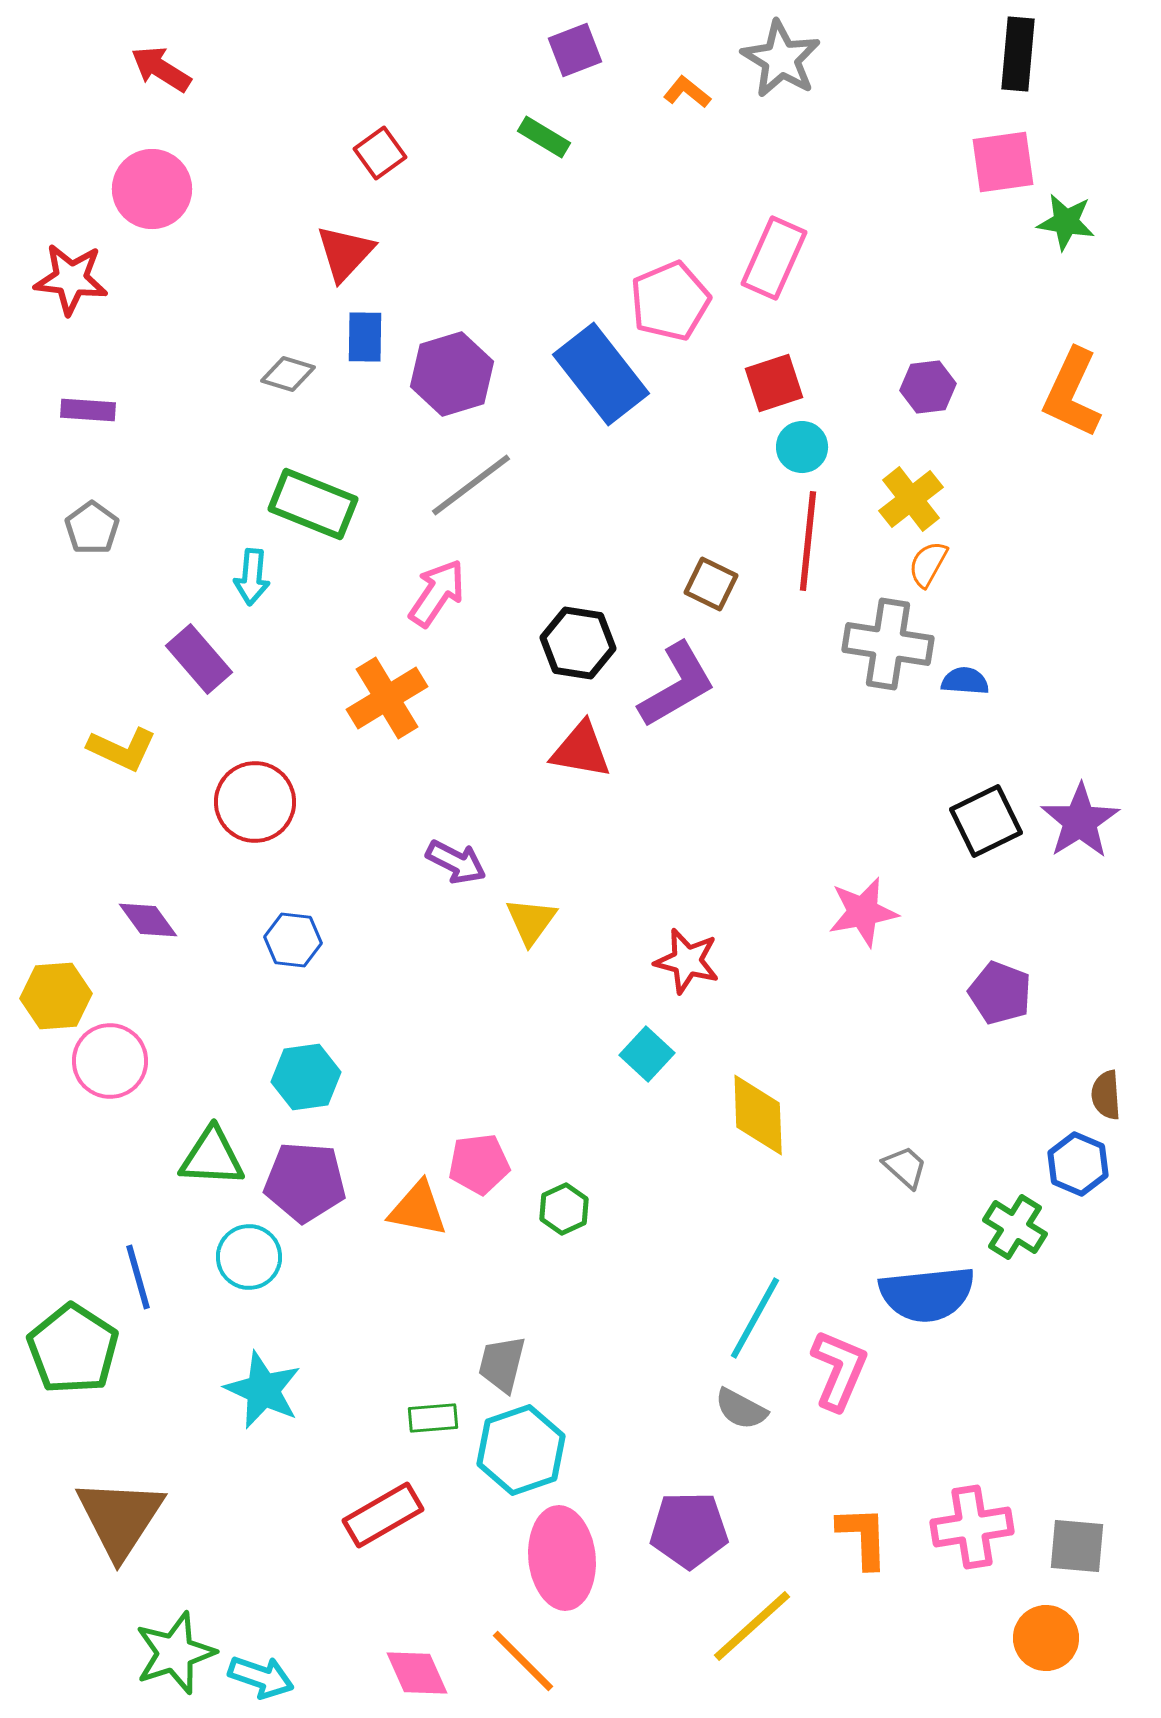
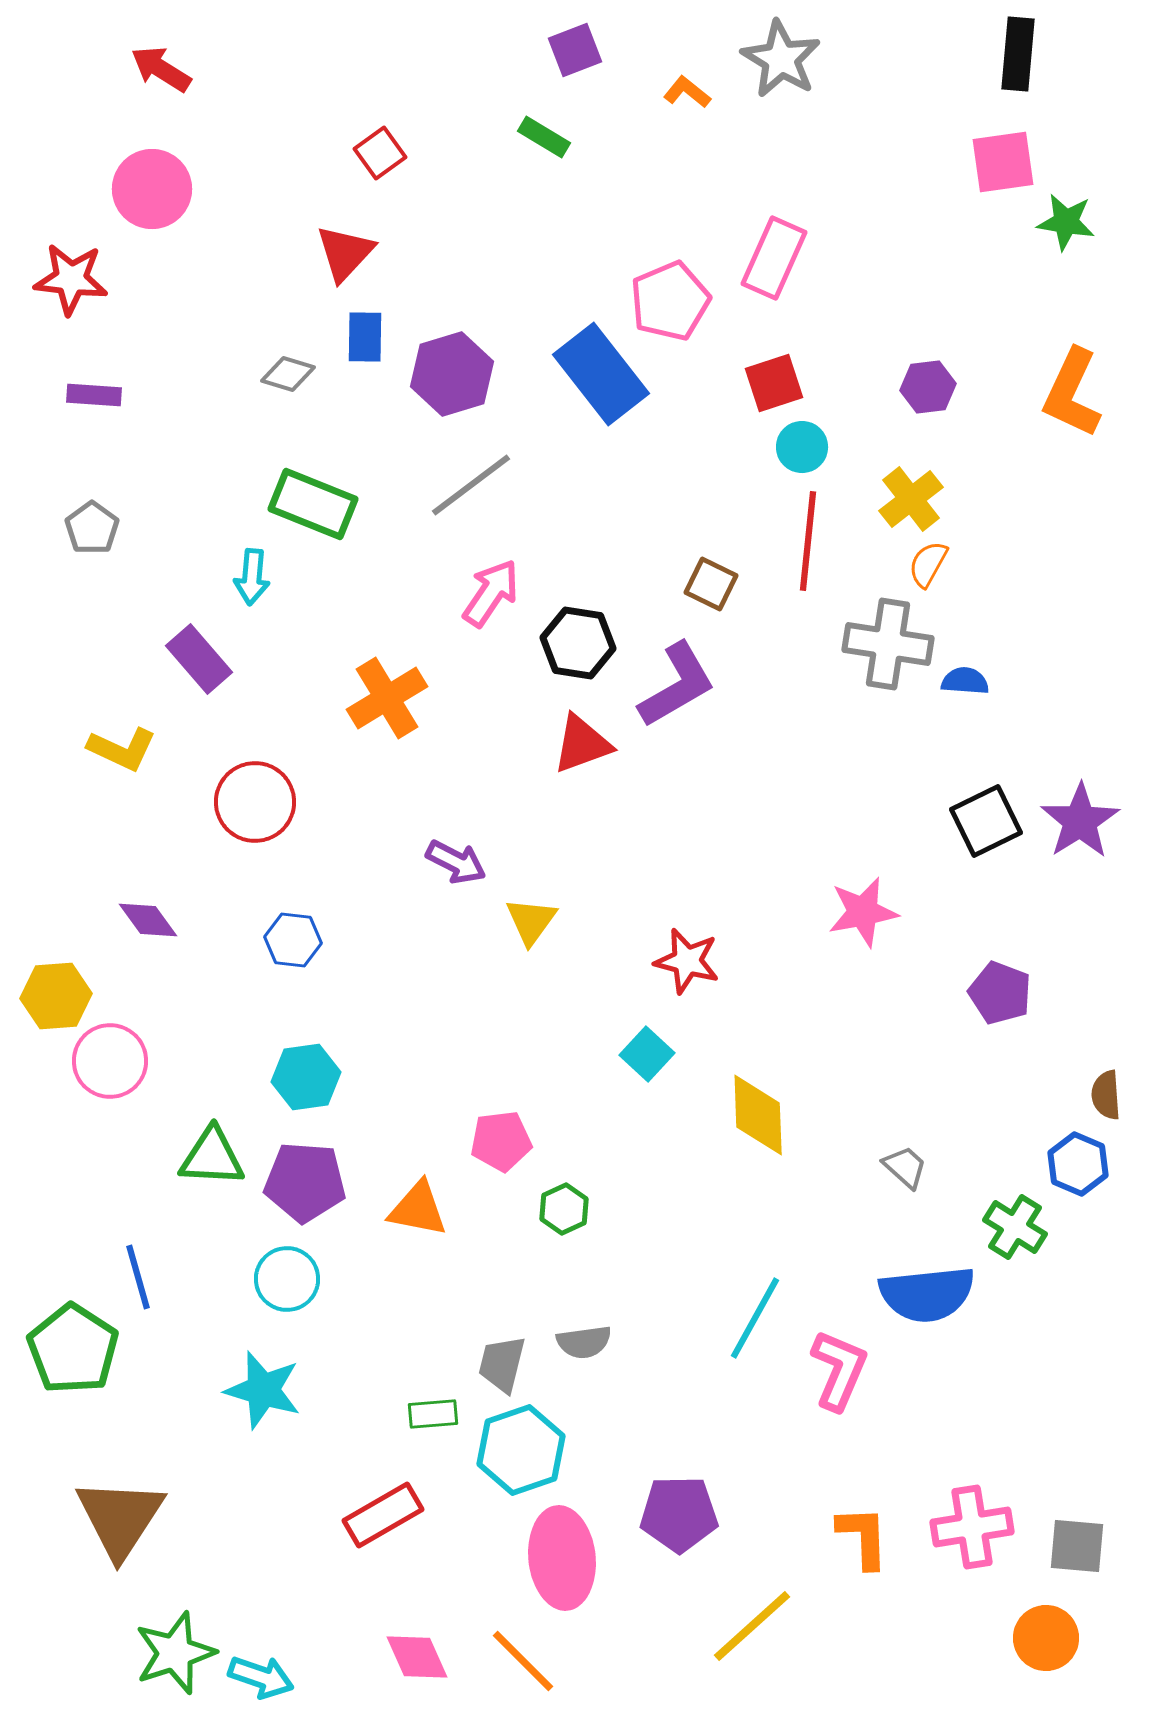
purple rectangle at (88, 410): moved 6 px right, 15 px up
pink arrow at (437, 593): moved 54 px right
red triangle at (581, 750): moved 1 px right, 6 px up; rotated 30 degrees counterclockwise
pink pentagon at (479, 1164): moved 22 px right, 23 px up
cyan circle at (249, 1257): moved 38 px right, 22 px down
cyan star at (263, 1390): rotated 8 degrees counterclockwise
gray semicircle at (741, 1409): moved 157 px left, 67 px up; rotated 36 degrees counterclockwise
green rectangle at (433, 1418): moved 4 px up
purple pentagon at (689, 1530): moved 10 px left, 16 px up
pink diamond at (417, 1673): moved 16 px up
